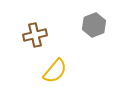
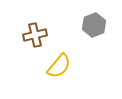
yellow semicircle: moved 4 px right, 5 px up
